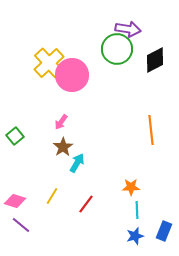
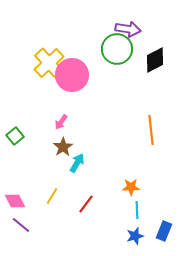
pink diamond: rotated 45 degrees clockwise
